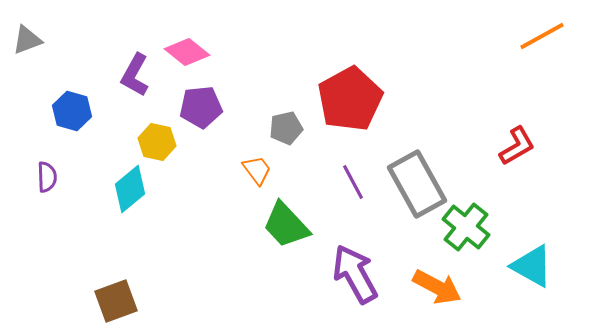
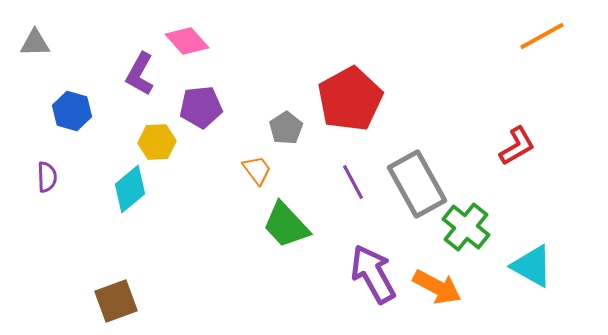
gray triangle: moved 8 px right, 3 px down; rotated 20 degrees clockwise
pink diamond: moved 11 px up; rotated 9 degrees clockwise
purple L-shape: moved 5 px right, 1 px up
gray pentagon: rotated 20 degrees counterclockwise
yellow hexagon: rotated 15 degrees counterclockwise
purple arrow: moved 18 px right
